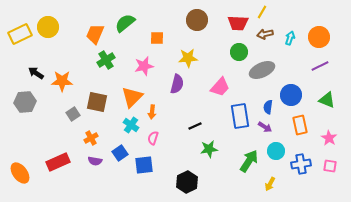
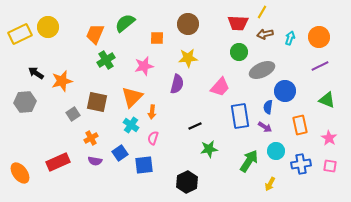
brown circle at (197, 20): moved 9 px left, 4 px down
orange star at (62, 81): rotated 15 degrees counterclockwise
blue circle at (291, 95): moved 6 px left, 4 px up
